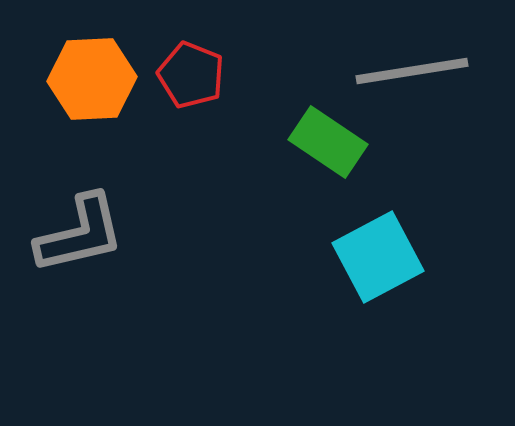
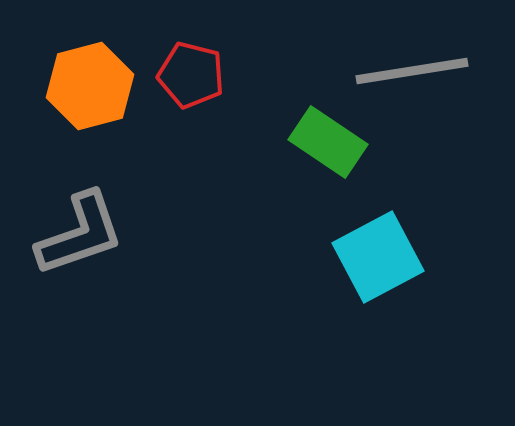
red pentagon: rotated 8 degrees counterclockwise
orange hexagon: moved 2 px left, 7 px down; rotated 12 degrees counterclockwise
gray L-shape: rotated 6 degrees counterclockwise
